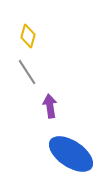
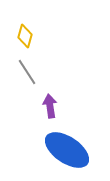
yellow diamond: moved 3 px left
blue ellipse: moved 4 px left, 4 px up
